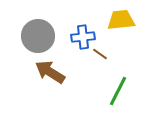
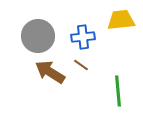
brown line: moved 19 px left, 11 px down
green line: rotated 32 degrees counterclockwise
